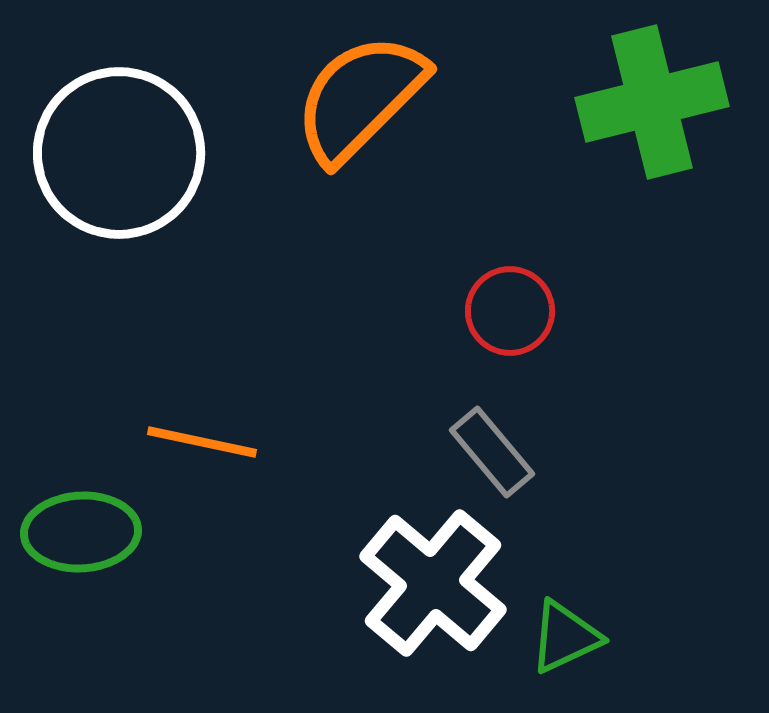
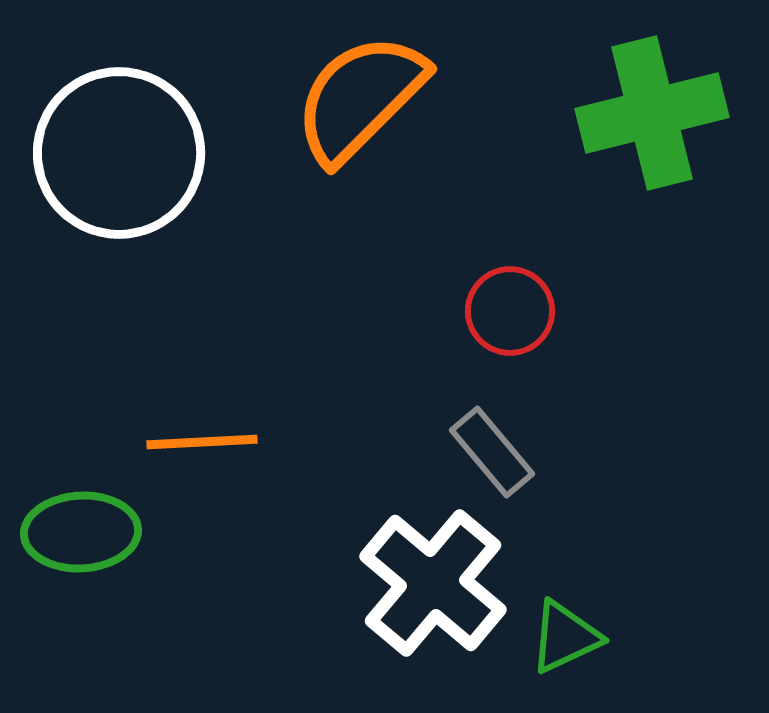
green cross: moved 11 px down
orange line: rotated 15 degrees counterclockwise
